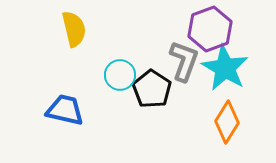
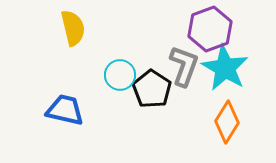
yellow semicircle: moved 1 px left, 1 px up
gray L-shape: moved 5 px down
